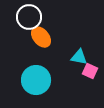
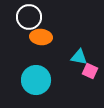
orange ellipse: rotated 45 degrees counterclockwise
